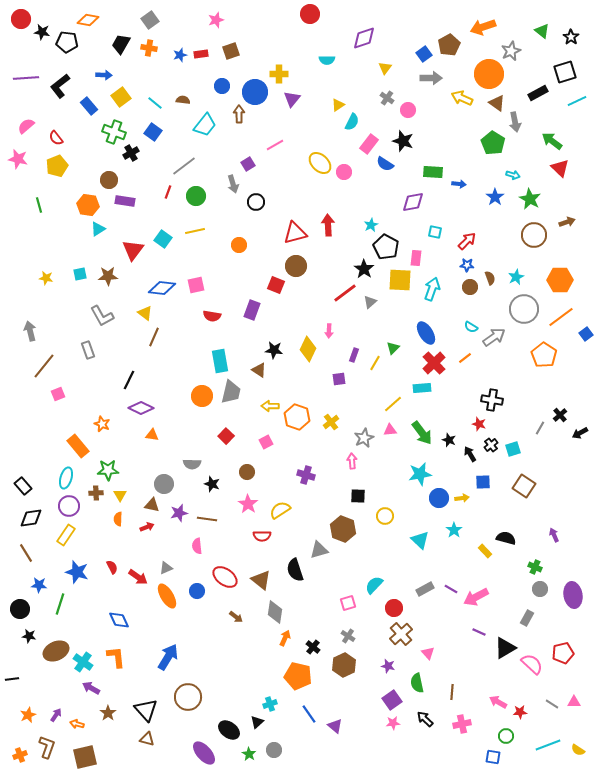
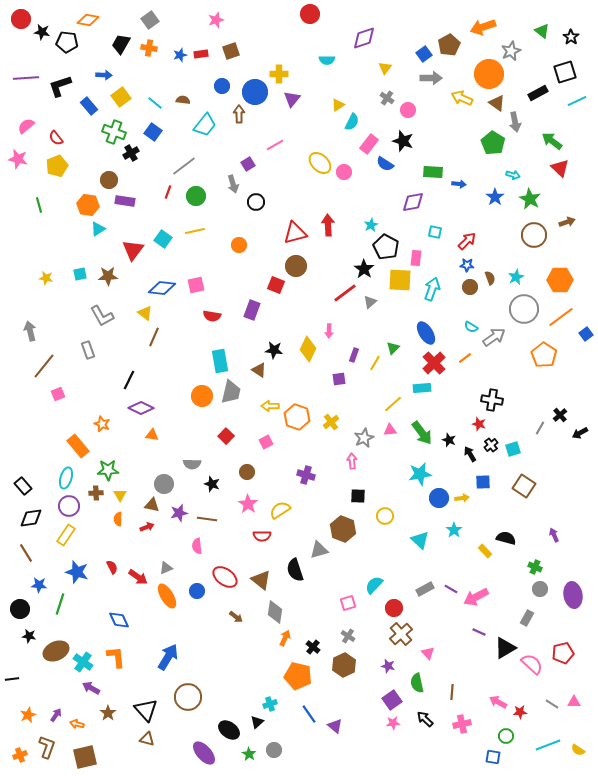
black L-shape at (60, 86): rotated 20 degrees clockwise
